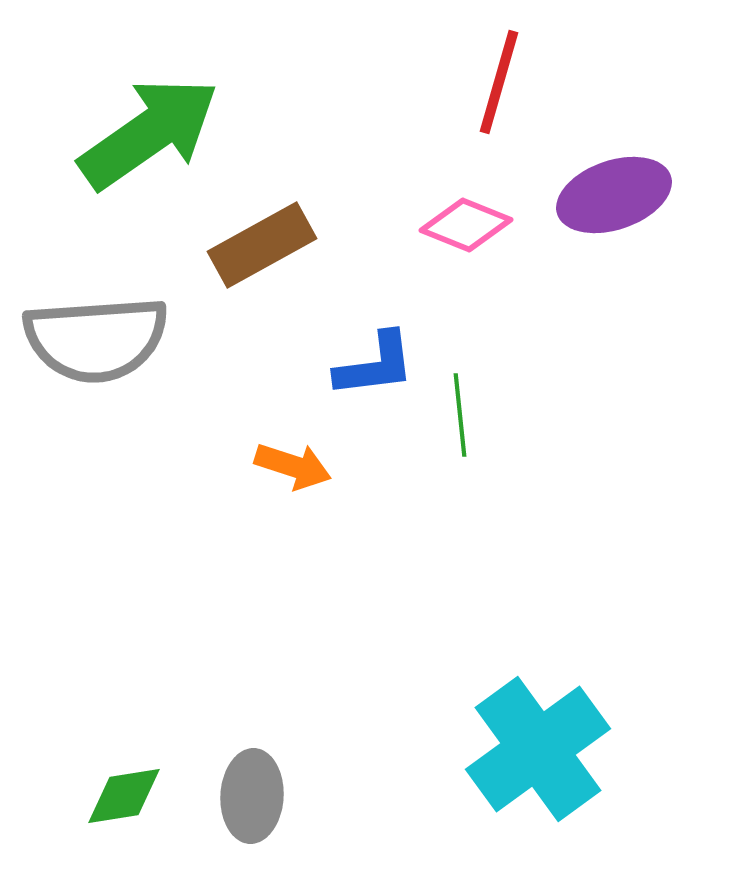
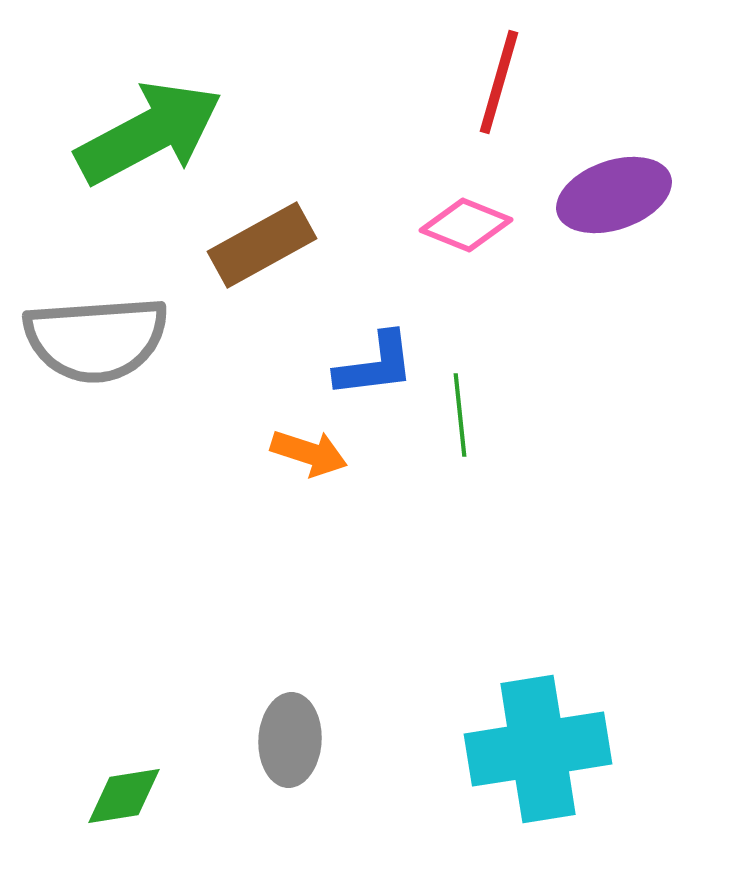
green arrow: rotated 7 degrees clockwise
orange arrow: moved 16 px right, 13 px up
cyan cross: rotated 27 degrees clockwise
gray ellipse: moved 38 px right, 56 px up
